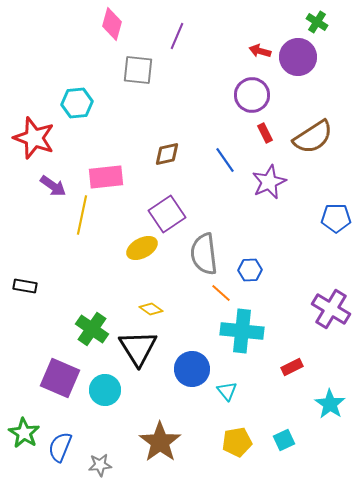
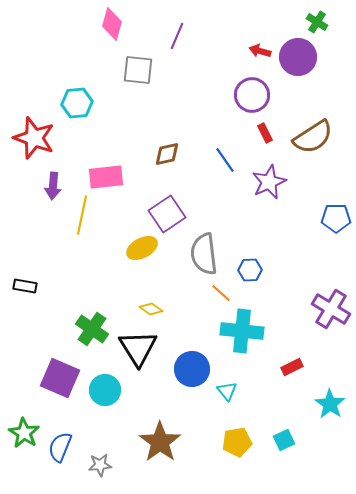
purple arrow at (53, 186): rotated 60 degrees clockwise
